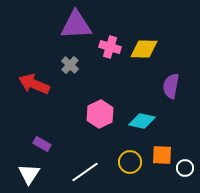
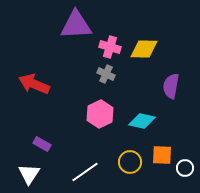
gray cross: moved 36 px right, 9 px down; rotated 18 degrees counterclockwise
